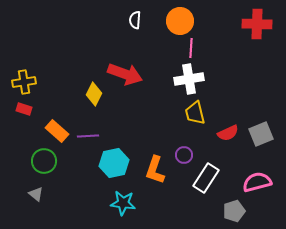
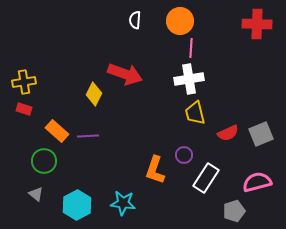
cyan hexagon: moved 37 px left, 42 px down; rotated 16 degrees counterclockwise
